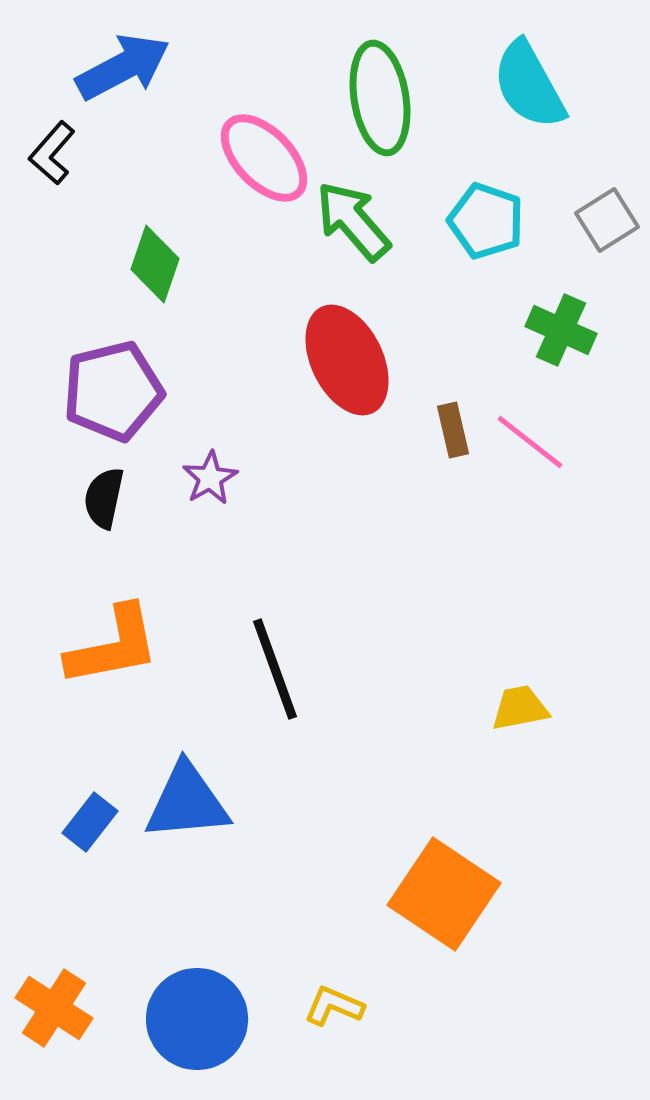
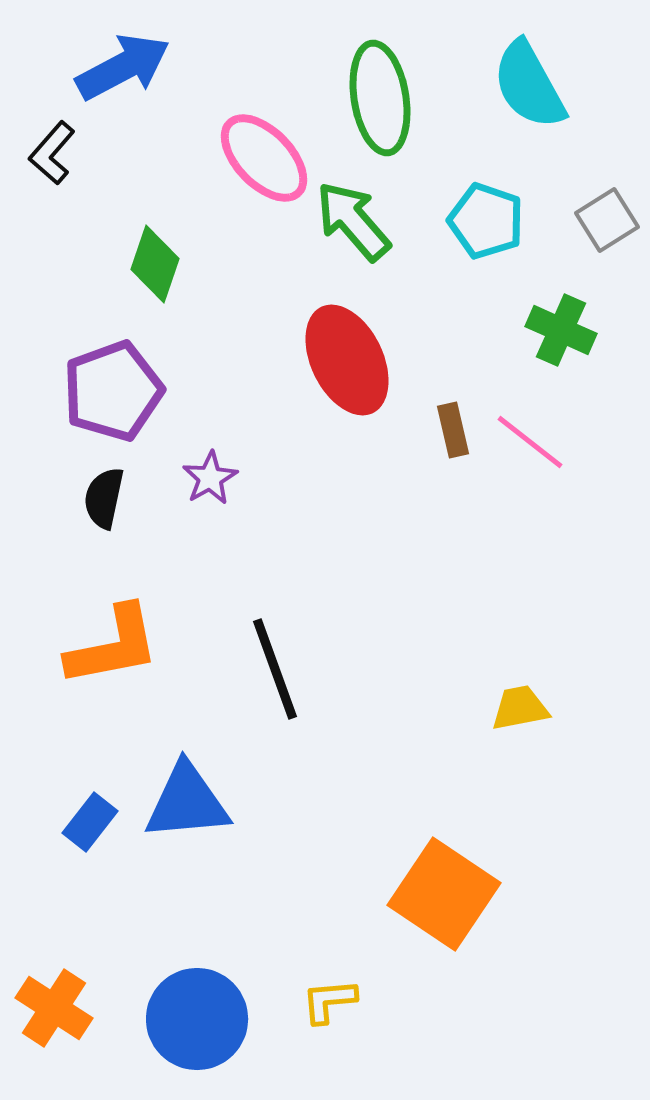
purple pentagon: rotated 6 degrees counterclockwise
yellow L-shape: moved 5 px left, 5 px up; rotated 28 degrees counterclockwise
